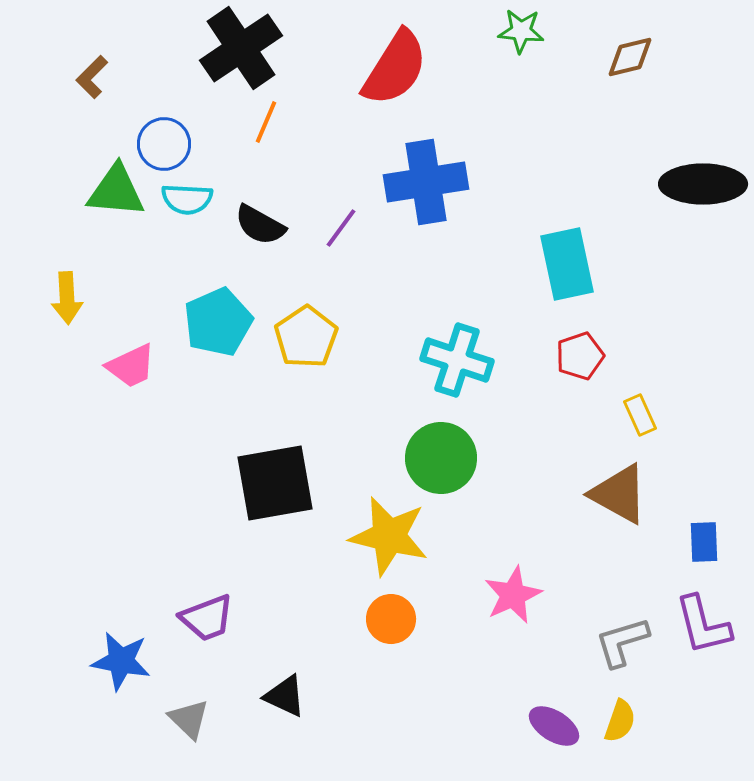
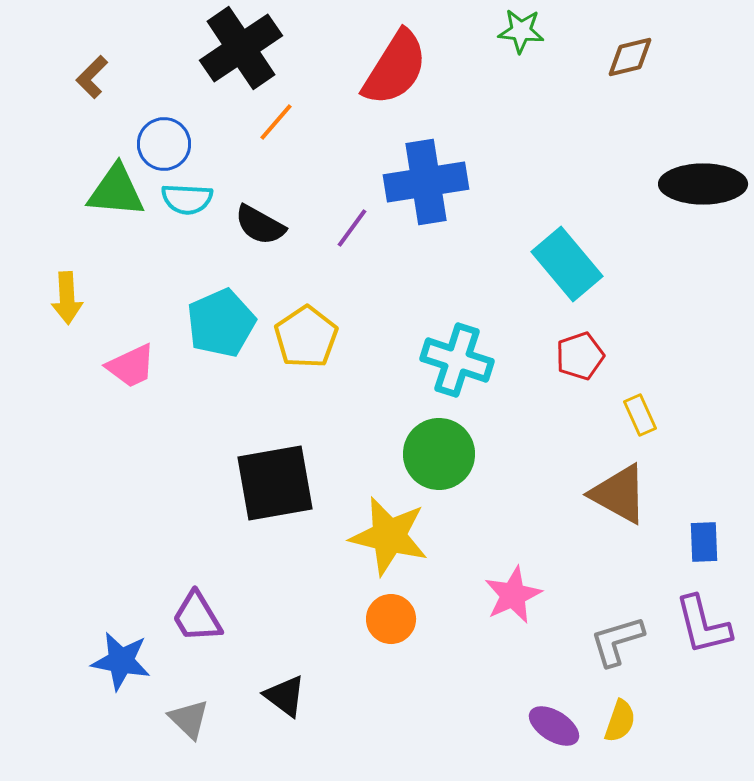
orange line: moved 10 px right; rotated 18 degrees clockwise
purple line: moved 11 px right
cyan rectangle: rotated 28 degrees counterclockwise
cyan pentagon: moved 3 px right, 1 px down
green circle: moved 2 px left, 4 px up
purple trapezoid: moved 10 px left, 1 px up; rotated 80 degrees clockwise
gray L-shape: moved 5 px left, 1 px up
black triangle: rotated 12 degrees clockwise
